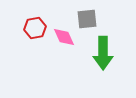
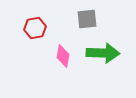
pink diamond: moved 1 px left, 19 px down; rotated 35 degrees clockwise
green arrow: rotated 88 degrees counterclockwise
